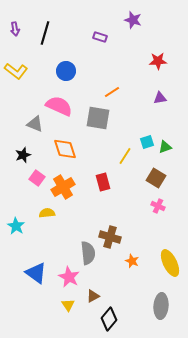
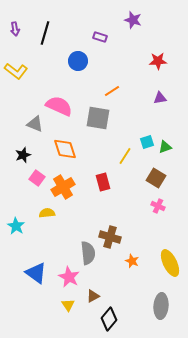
blue circle: moved 12 px right, 10 px up
orange line: moved 1 px up
